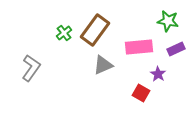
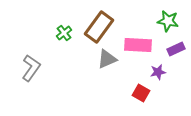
brown rectangle: moved 4 px right, 3 px up
pink rectangle: moved 1 px left, 2 px up; rotated 8 degrees clockwise
gray triangle: moved 4 px right, 6 px up
purple star: moved 2 px up; rotated 28 degrees clockwise
